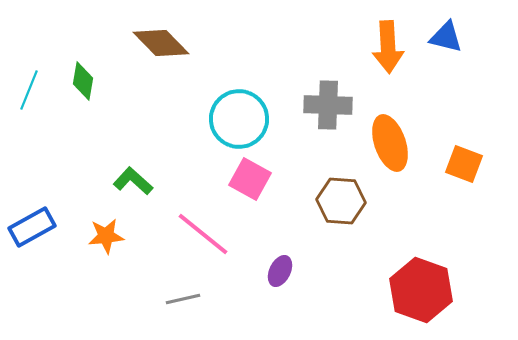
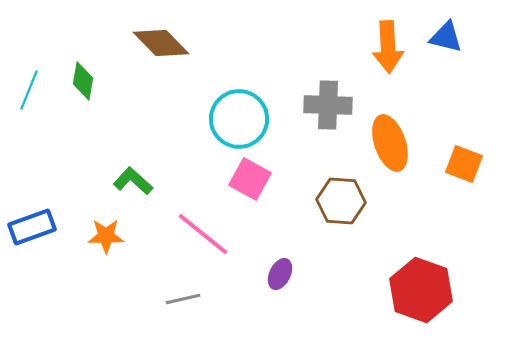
blue rectangle: rotated 9 degrees clockwise
orange star: rotated 6 degrees clockwise
purple ellipse: moved 3 px down
